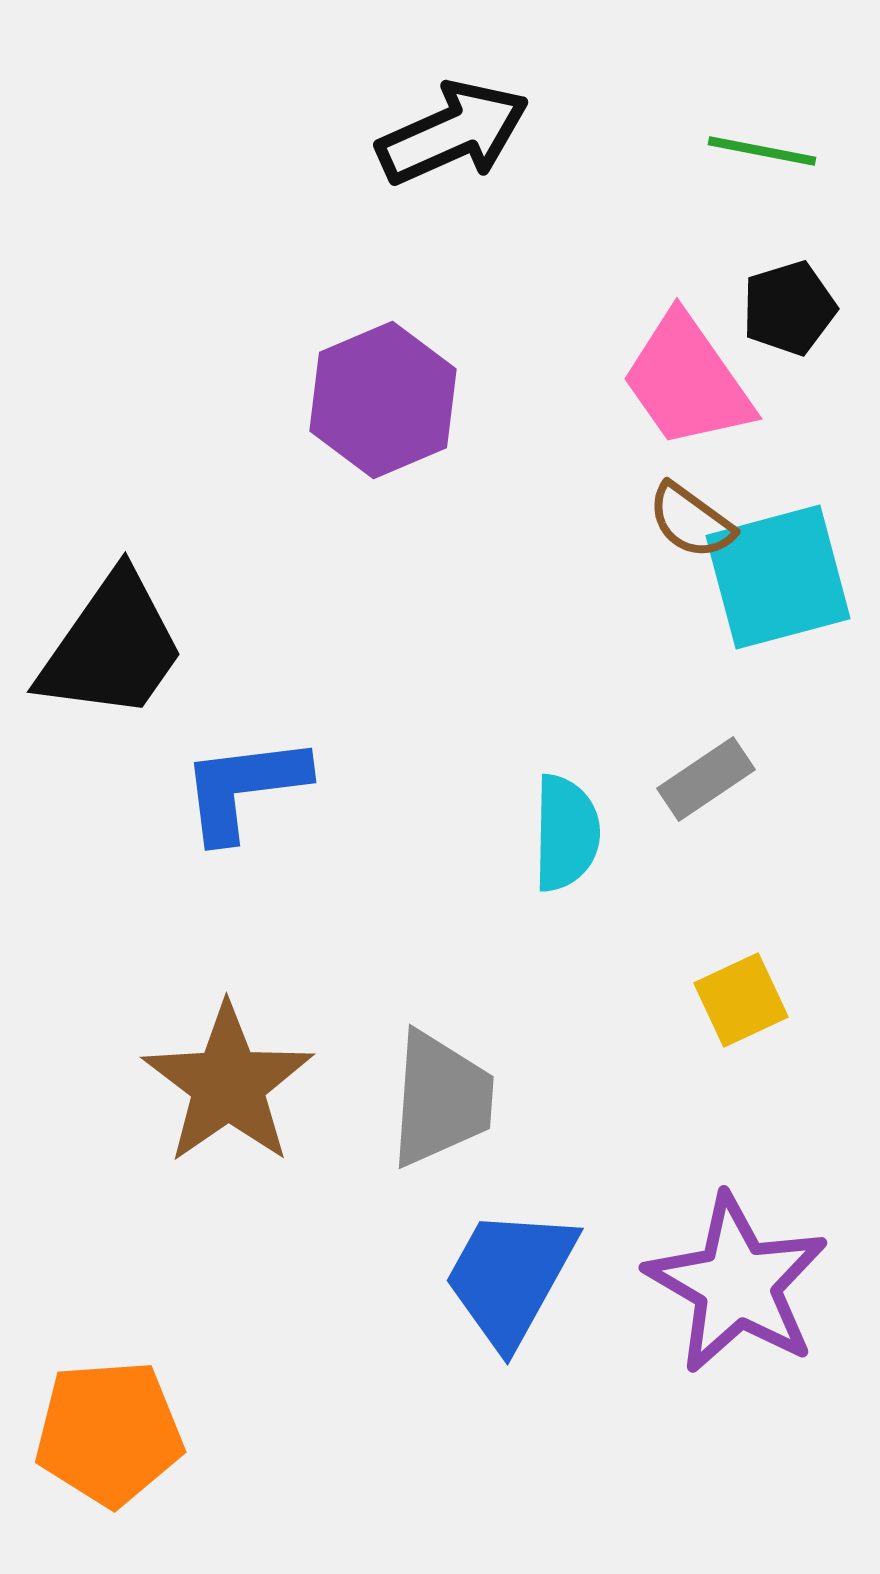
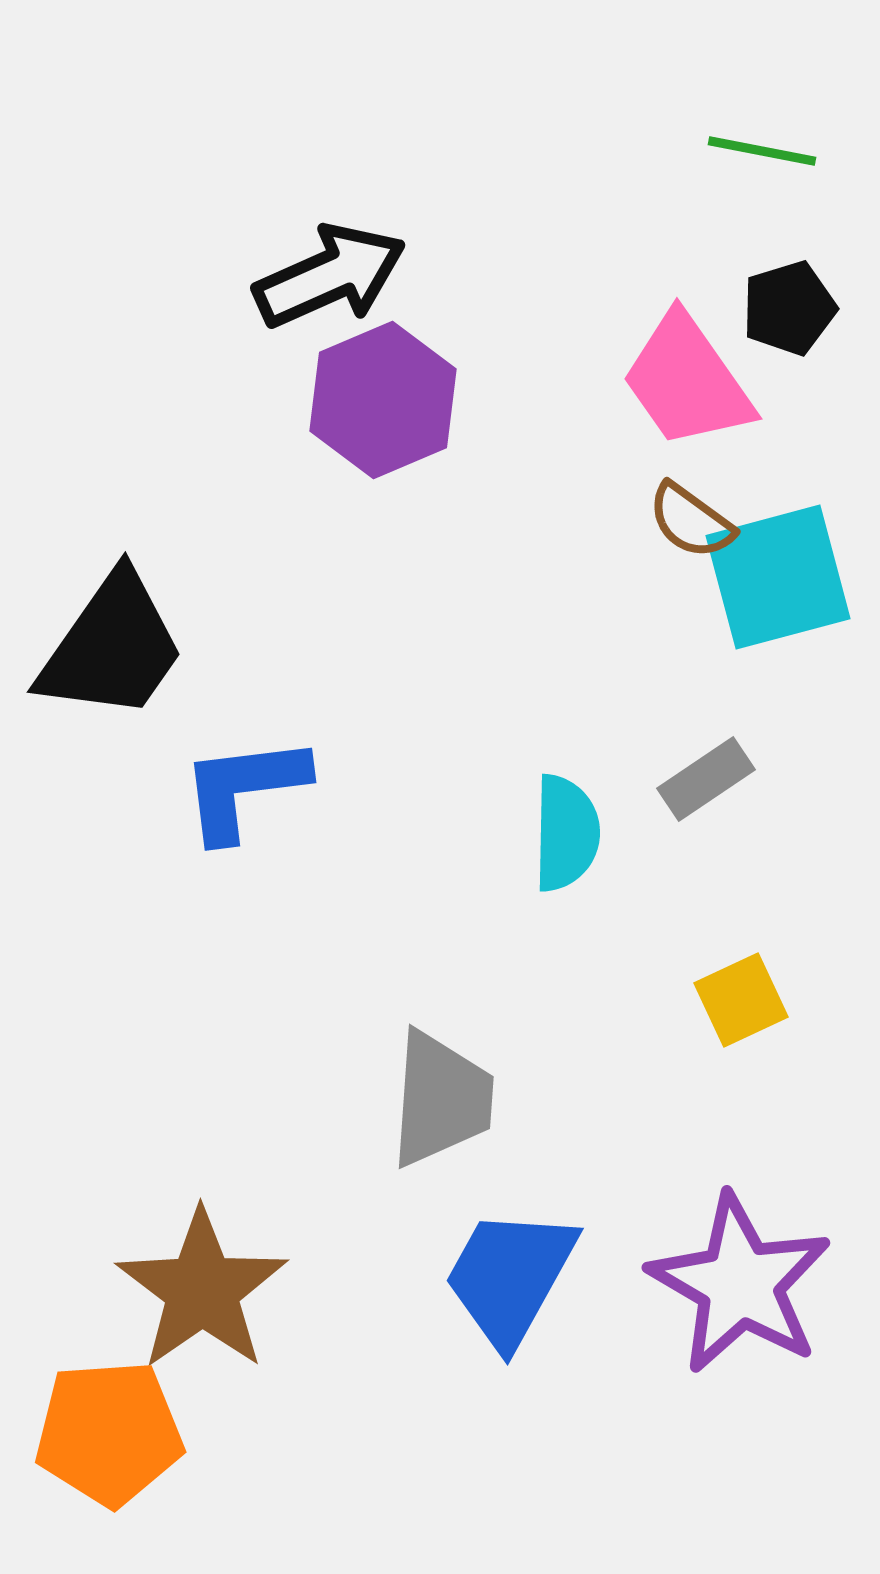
black arrow: moved 123 px left, 143 px down
brown star: moved 26 px left, 206 px down
purple star: moved 3 px right
